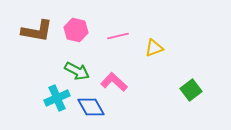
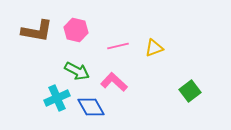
pink line: moved 10 px down
green square: moved 1 px left, 1 px down
